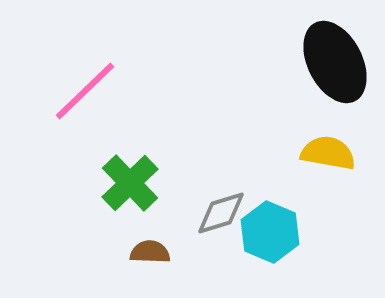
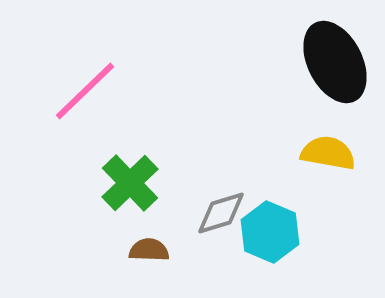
brown semicircle: moved 1 px left, 2 px up
